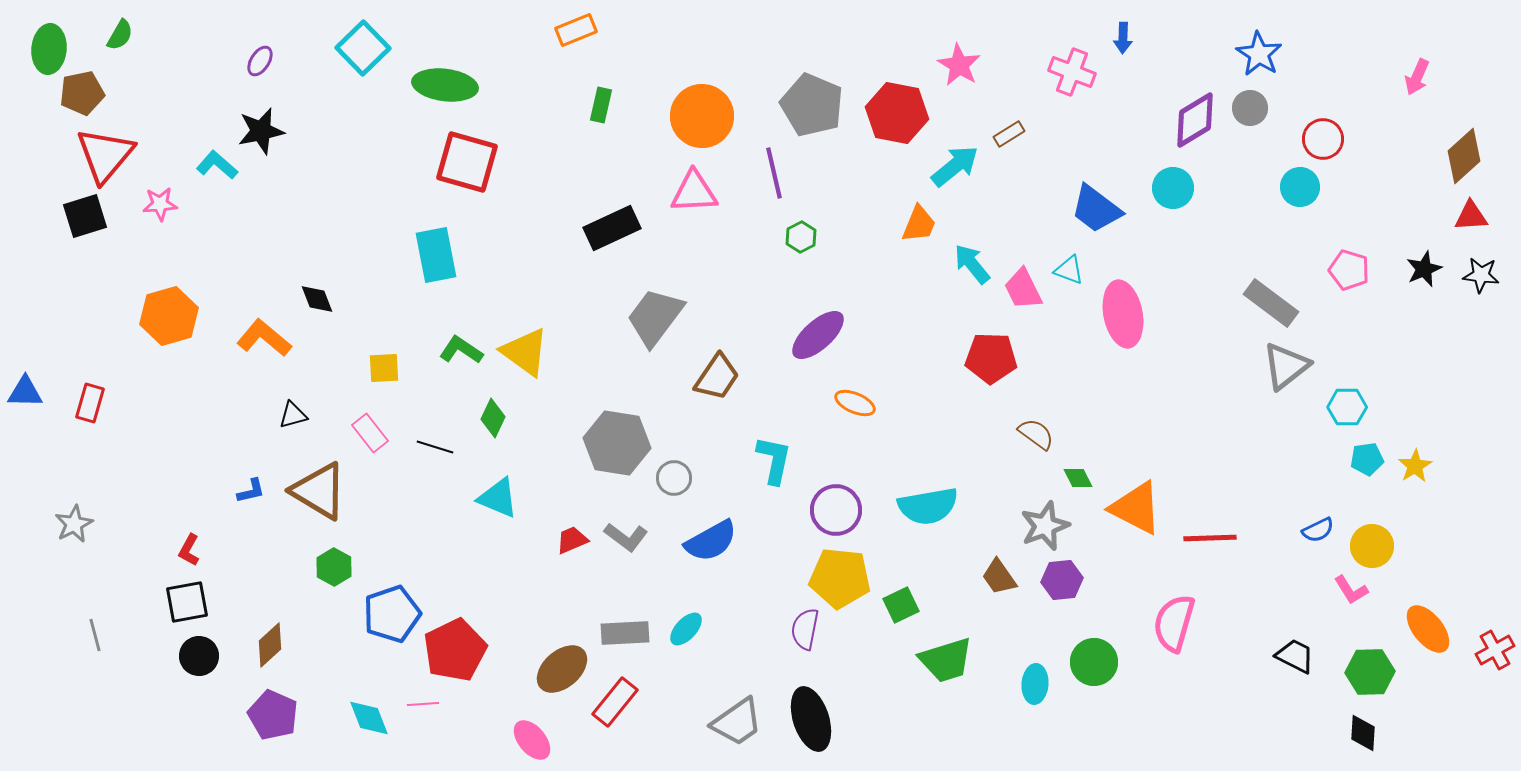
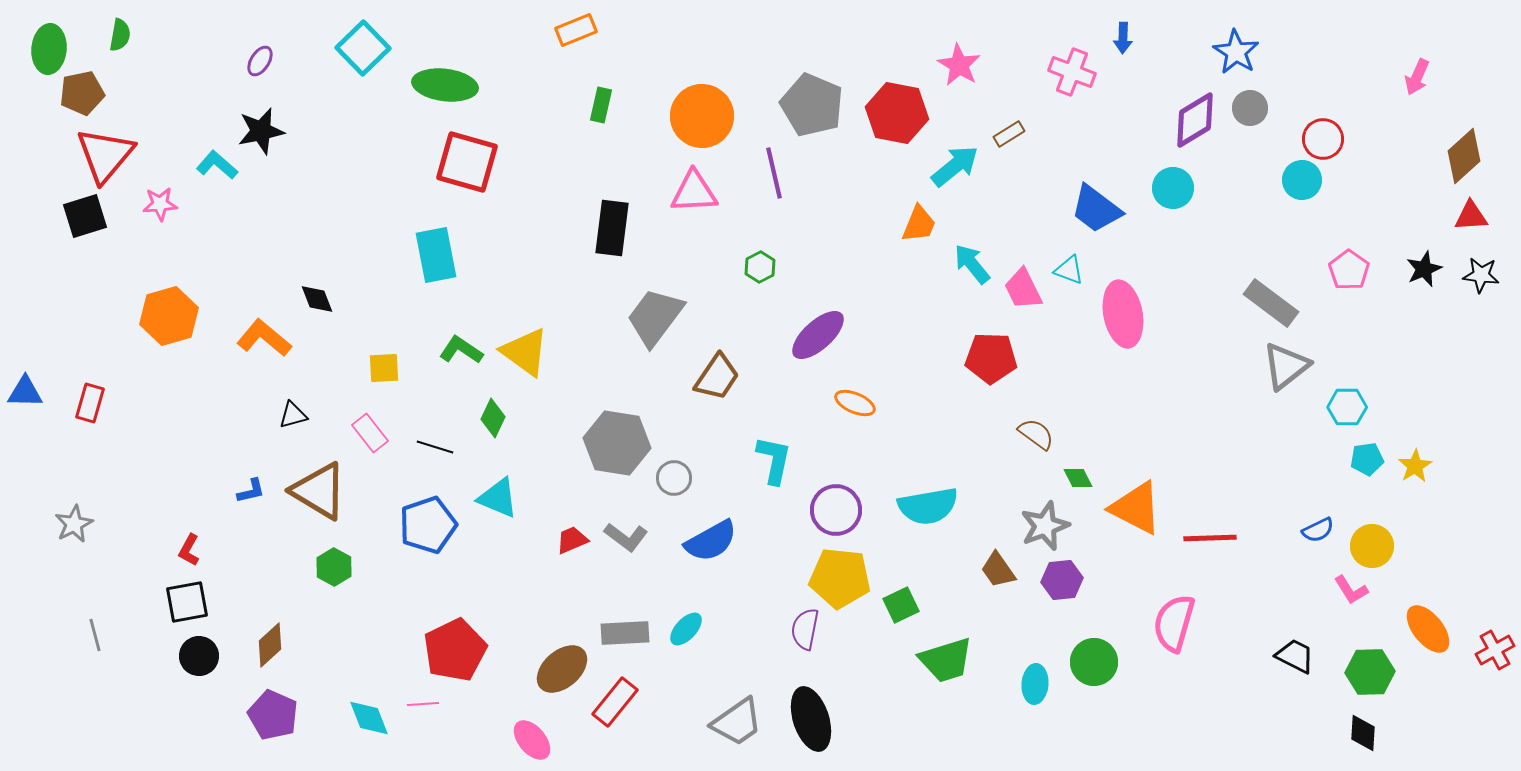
green semicircle at (120, 35): rotated 20 degrees counterclockwise
blue star at (1259, 54): moved 23 px left, 2 px up
cyan circle at (1300, 187): moved 2 px right, 7 px up
black rectangle at (612, 228): rotated 58 degrees counterclockwise
green hexagon at (801, 237): moved 41 px left, 30 px down
pink pentagon at (1349, 270): rotated 18 degrees clockwise
brown trapezoid at (999, 577): moved 1 px left, 7 px up
blue pentagon at (392, 614): moved 36 px right, 89 px up
